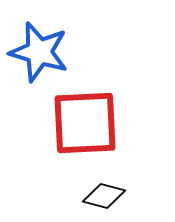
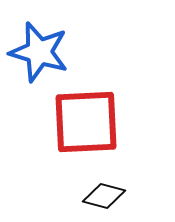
red square: moved 1 px right, 1 px up
